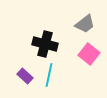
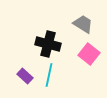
gray trapezoid: moved 2 px left; rotated 110 degrees counterclockwise
black cross: moved 3 px right
